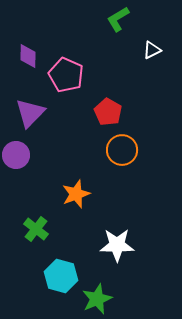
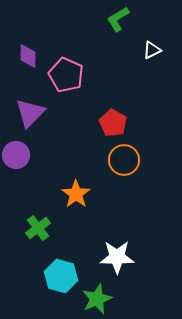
red pentagon: moved 5 px right, 11 px down
orange circle: moved 2 px right, 10 px down
orange star: rotated 16 degrees counterclockwise
green cross: moved 2 px right, 1 px up; rotated 15 degrees clockwise
white star: moved 12 px down
